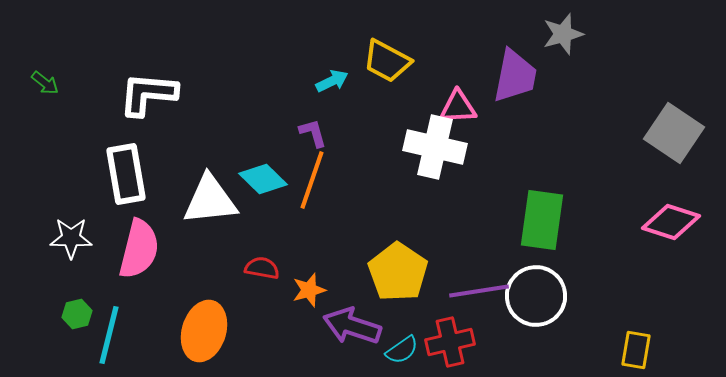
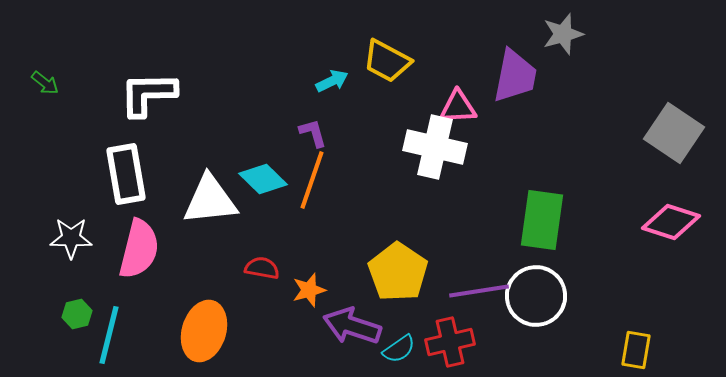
white L-shape: rotated 6 degrees counterclockwise
cyan semicircle: moved 3 px left, 1 px up
